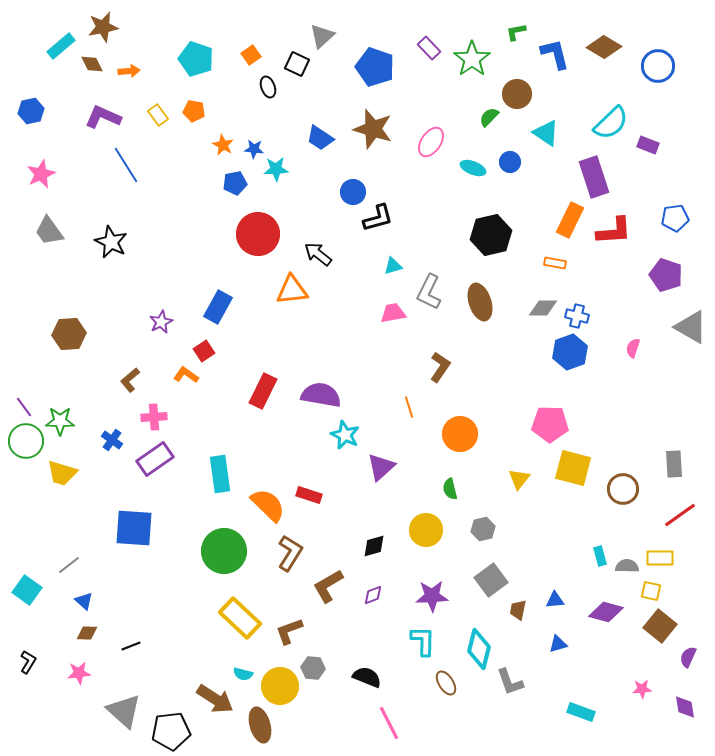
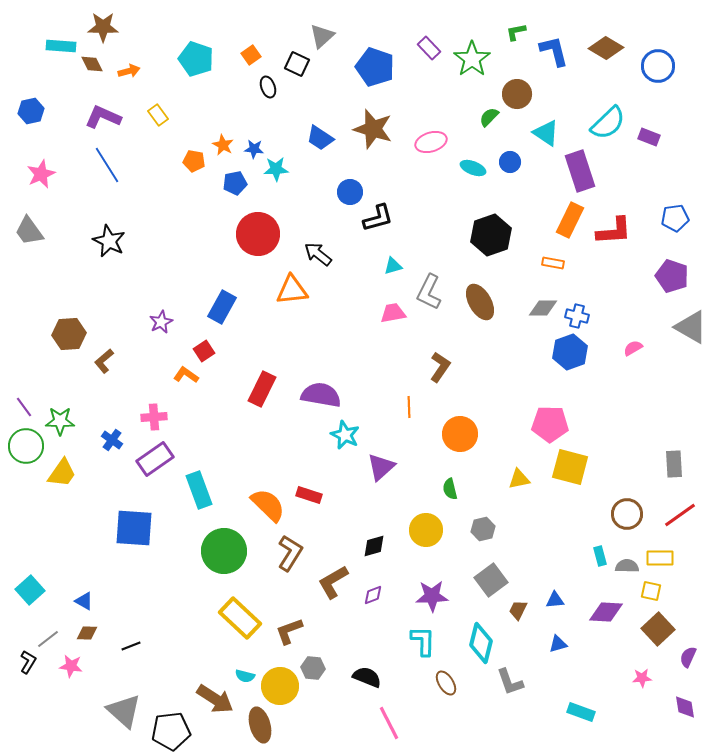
brown star at (103, 27): rotated 12 degrees clockwise
cyan rectangle at (61, 46): rotated 44 degrees clockwise
brown diamond at (604, 47): moved 2 px right, 1 px down
blue L-shape at (555, 54): moved 1 px left, 3 px up
orange arrow at (129, 71): rotated 10 degrees counterclockwise
orange pentagon at (194, 111): moved 50 px down
cyan semicircle at (611, 123): moved 3 px left
pink ellipse at (431, 142): rotated 40 degrees clockwise
purple rectangle at (648, 145): moved 1 px right, 8 px up
blue line at (126, 165): moved 19 px left
purple rectangle at (594, 177): moved 14 px left, 6 px up
blue circle at (353, 192): moved 3 px left
gray trapezoid at (49, 231): moved 20 px left
black hexagon at (491, 235): rotated 6 degrees counterclockwise
black star at (111, 242): moved 2 px left, 1 px up
orange rectangle at (555, 263): moved 2 px left
purple pentagon at (666, 275): moved 6 px right, 1 px down
brown ellipse at (480, 302): rotated 12 degrees counterclockwise
blue rectangle at (218, 307): moved 4 px right
pink semicircle at (633, 348): rotated 42 degrees clockwise
brown L-shape at (130, 380): moved 26 px left, 19 px up
red rectangle at (263, 391): moved 1 px left, 2 px up
orange line at (409, 407): rotated 15 degrees clockwise
green circle at (26, 441): moved 5 px down
yellow square at (573, 468): moved 3 px left, 1 px up
yellow trapezoid at (62, 473): rotated 72 degrees counterclockwise
cyan rectangle at (220, 474): moved 21 px left, 16 px down; rotated 12 degrees counterclockwise
yellow triangle at (519, 479): rotated 40 degrees clockwise
brown circle at (623, 489): moved 4 px right, 25 px down
gray line at (69, 565): moved 21 px left, 74 px down
brown L-shape at (328, 586): moved 5 px right, 4 px up
cyan square at (27, 590): moved 3 px right; rotated 12 degrees clockwise
blue triangle at (84, 601): rotated 12 degrees counterclockwise
brown trapezoid at (518, 610): rotated 15 degrees clockwise
purple diamond at (606, 612): rotated 12 degrees counterclockwise
brown square at (660, 626): moved 2 px left, 3 px down; rotated 8 degrees clockwise
cyan diamond at (479, 649): moved 2 px right, 6 px up
pink star at (79, 673): moved 8 px left, 7 px up; rotated 15 degrees clockwise
cyan semicircle at (243, 674): moved 2 px right, 2 px down
pink star at (642, 689): moved 11 px up
